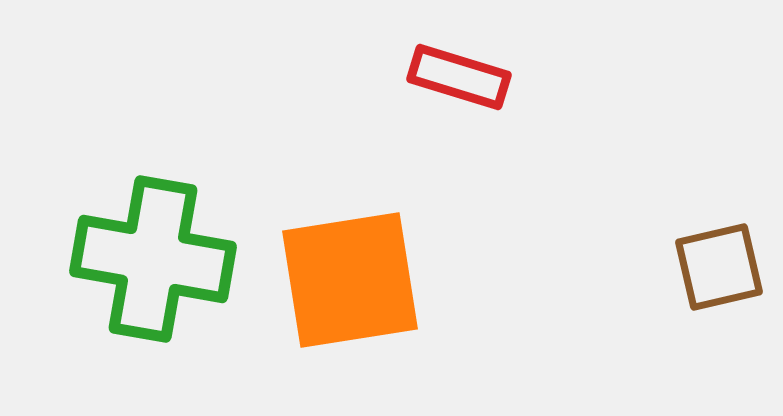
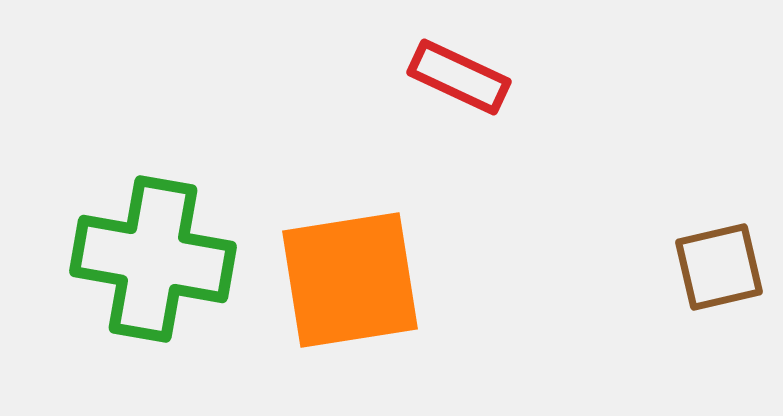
red rectangle: rotated 8 degrees clockwise
